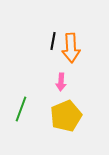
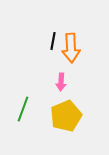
green line: moved 2 px right
